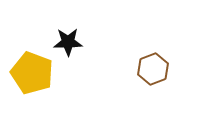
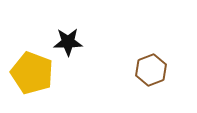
brown hexagon: moved 2 px left, 1 px down
